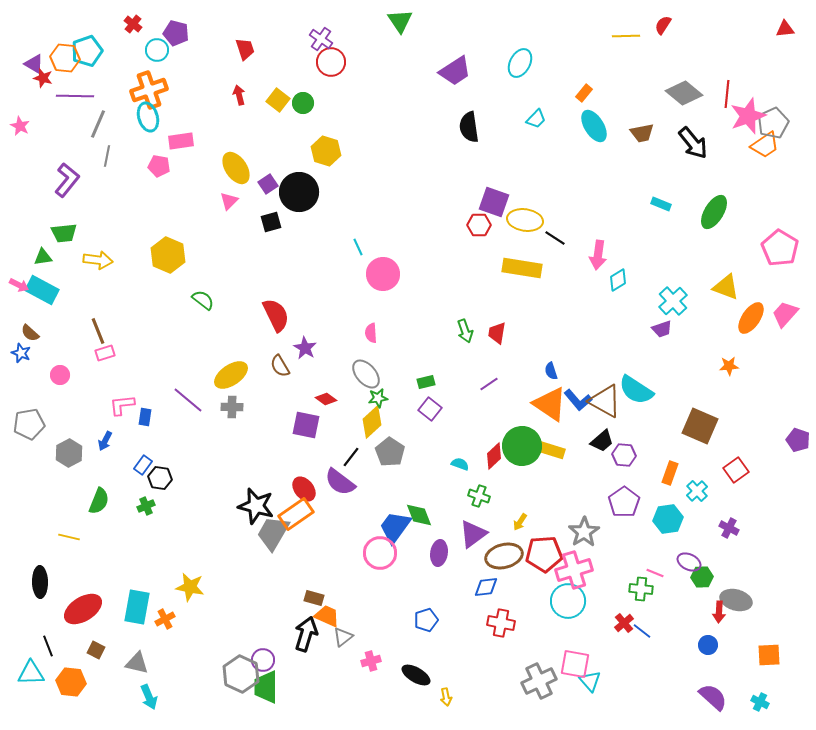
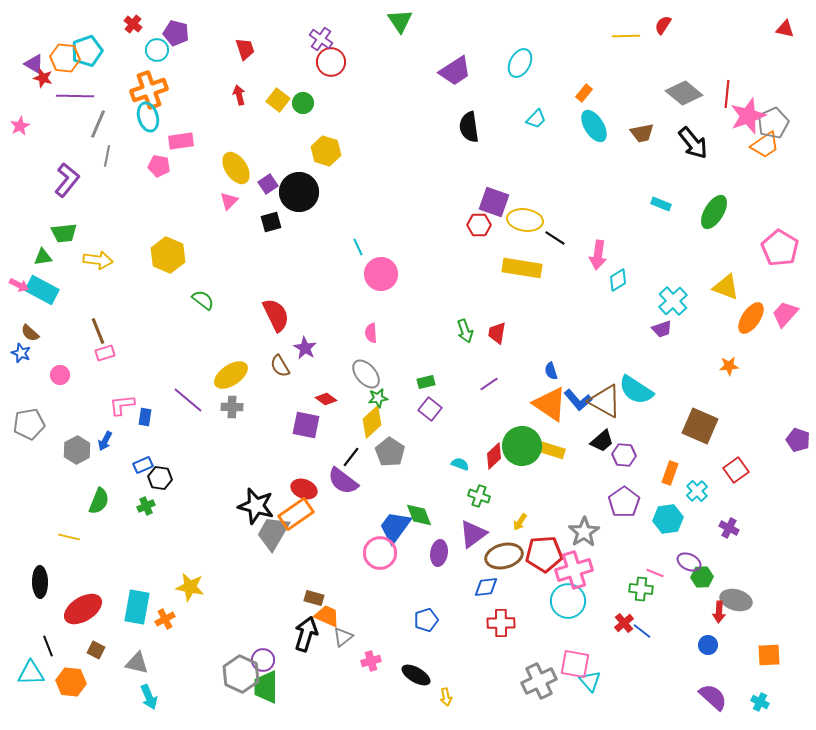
red triangle at (785, 29): rotated 18 degrees clockwise
pink star at (20, 126): rotated 18 degrees clockwise
pink circle at (383, 274): moved 2 px left
gray hexagon at (69, 453): moved 8 px right, 3 px up
blue rectangle at (143, 465): rotated 30 degrees clockwise
purple semicircle at (340, 482): moved 3 px right, 1 px up
red ellipse at (304, 489): rotated 30 degrees counterclockwise
red cross at (501, 623): rotated 12 degrees counterclockwise
